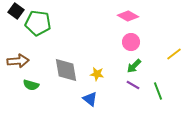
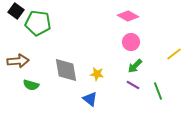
green arrow: moved 1 px right
